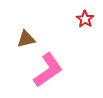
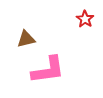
pink L-shape: rotated 27 degrees clockwise
